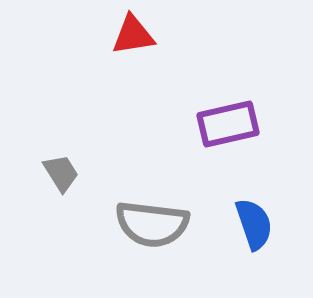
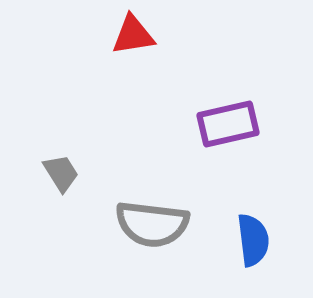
blue semicircle: moved 1 px left, 16 px down; rotated 12 degrees clockwise
